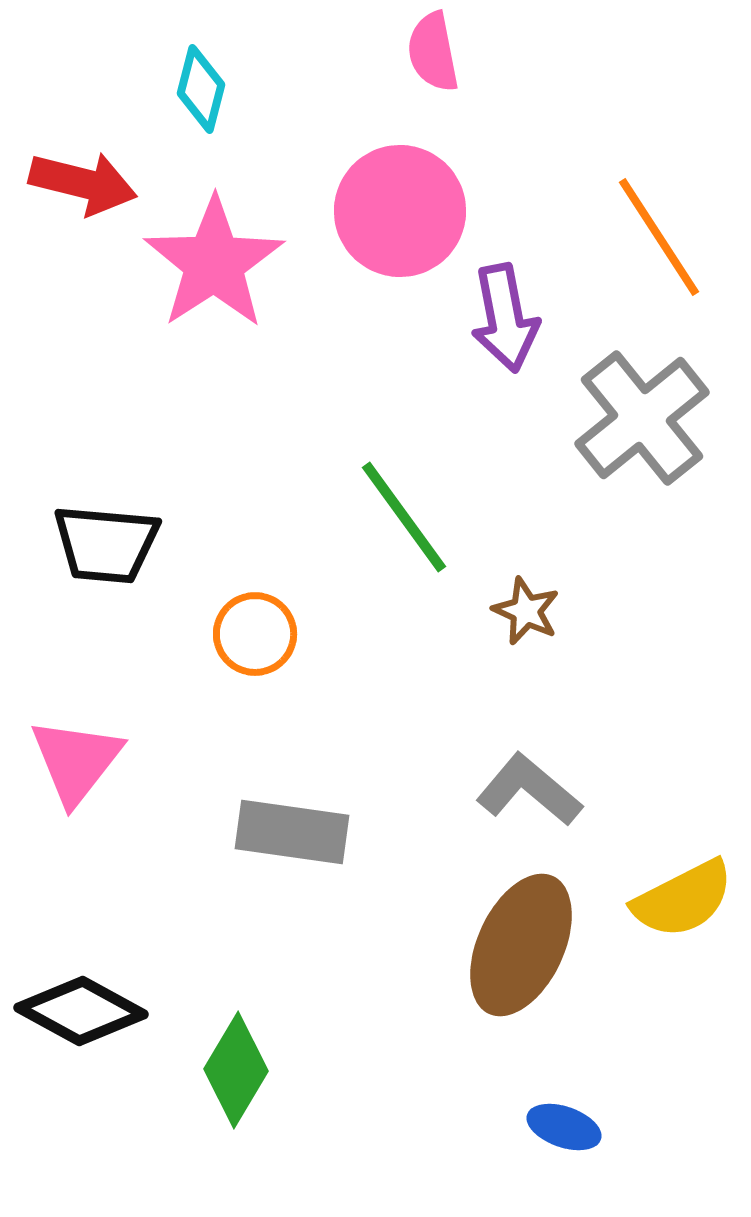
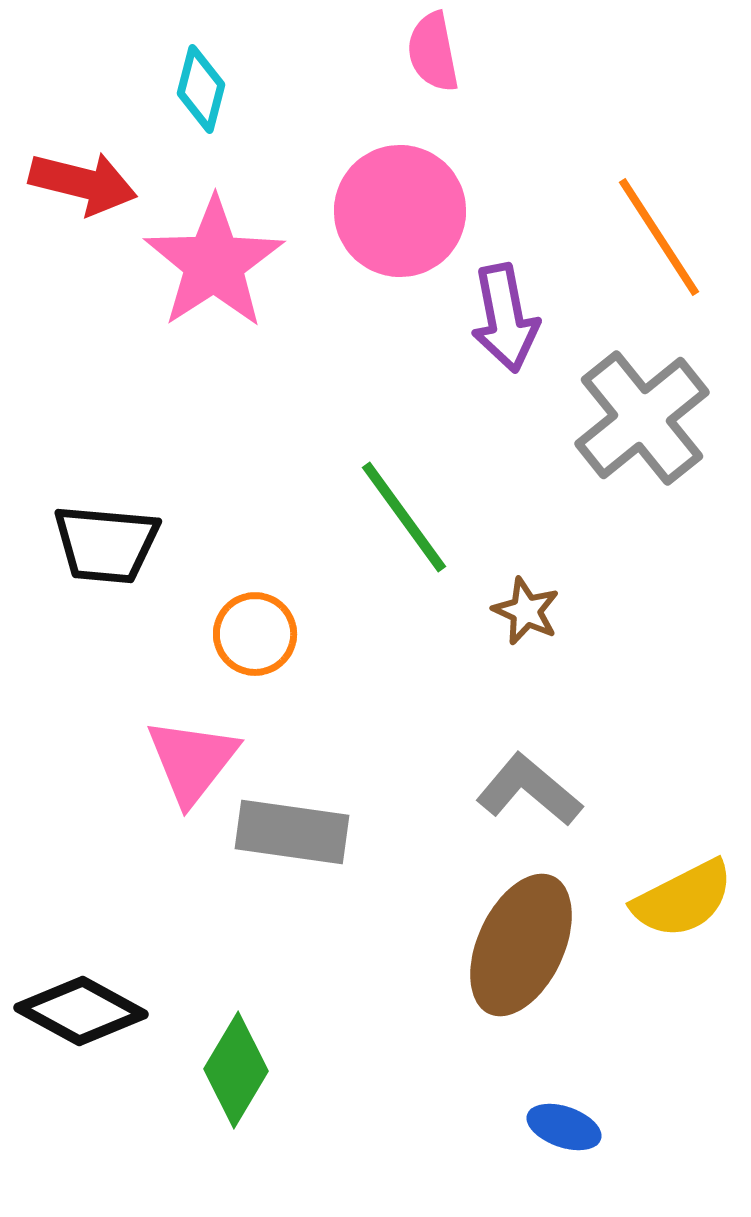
pink triangle: moved 116 px right
